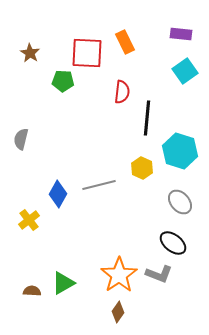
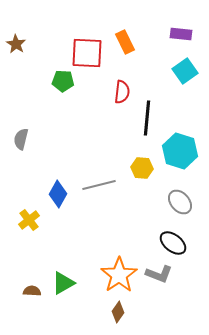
brown star: moved 14 px left, 9 px up
yellow hexagon: rotated 20 degrees counterclockwise
